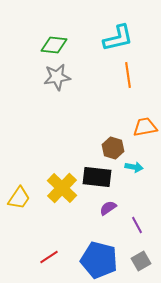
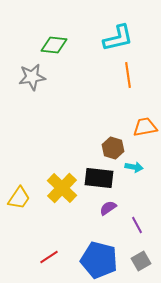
gray star: moved 25 px left
black rectangle: moved 2 px right, 1 px down
